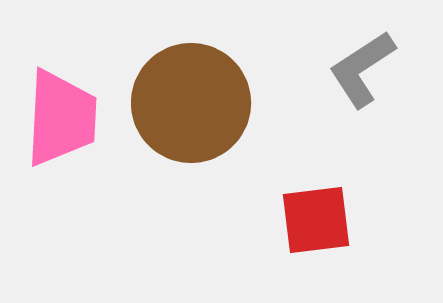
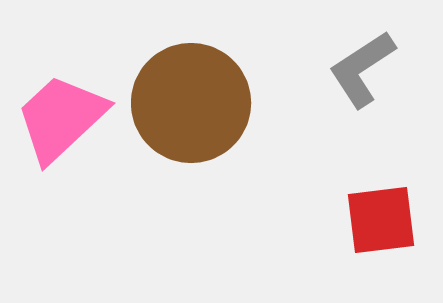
pink trapezoid: rotated 136 degrees counterclockwise
red square: moved 65 px right
